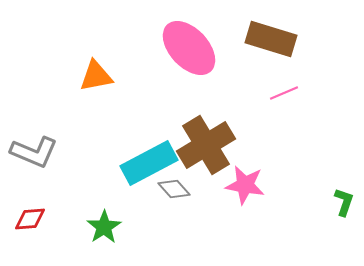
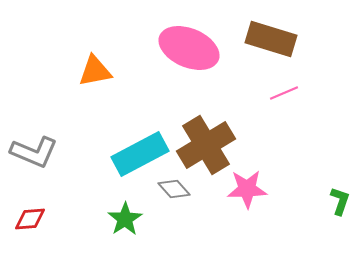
pink ellipse: rotated 24 degrees counterclockwise
orange triangle: moved 1 px left, 5 px up
cyan rectangle: moved 9 px left, 9 px up
pink star: moved 2 px right, 4 px down; rotated 12 degrees counterclockwise
green L-shape: moved 4 px left, 1 px up
green star: moved 21 px right, 8 px up
